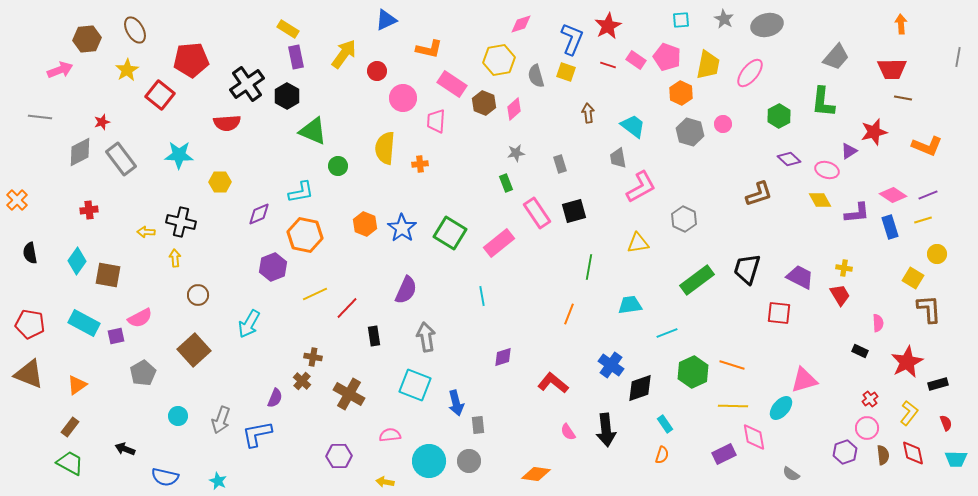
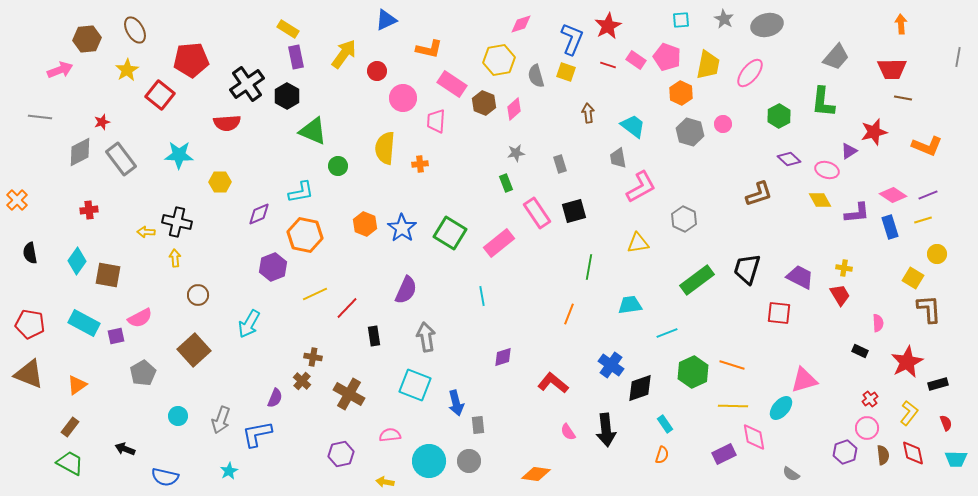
black cross at (181, 222): moved 4 px left
purple hexagon at (339, 456): moved 2 px right, 2 px up; rotated 10 degrees counterclockwise
cyan star at (218, 481): moved 11 px right, 10 px up; rotated 18 degrees clockwise
